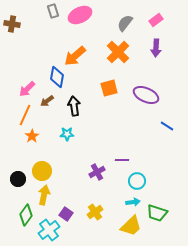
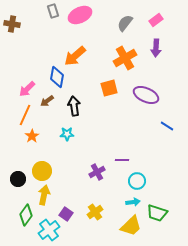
orange cross: moved 7 px right, 6 px down; rotated 15 degrees clockwise
